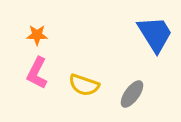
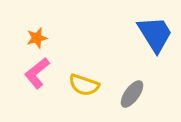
orange star: moved 3 px down; rotated 15 degrees counterclockwise
pink L-shape: rotated 24 degrees clockwise
